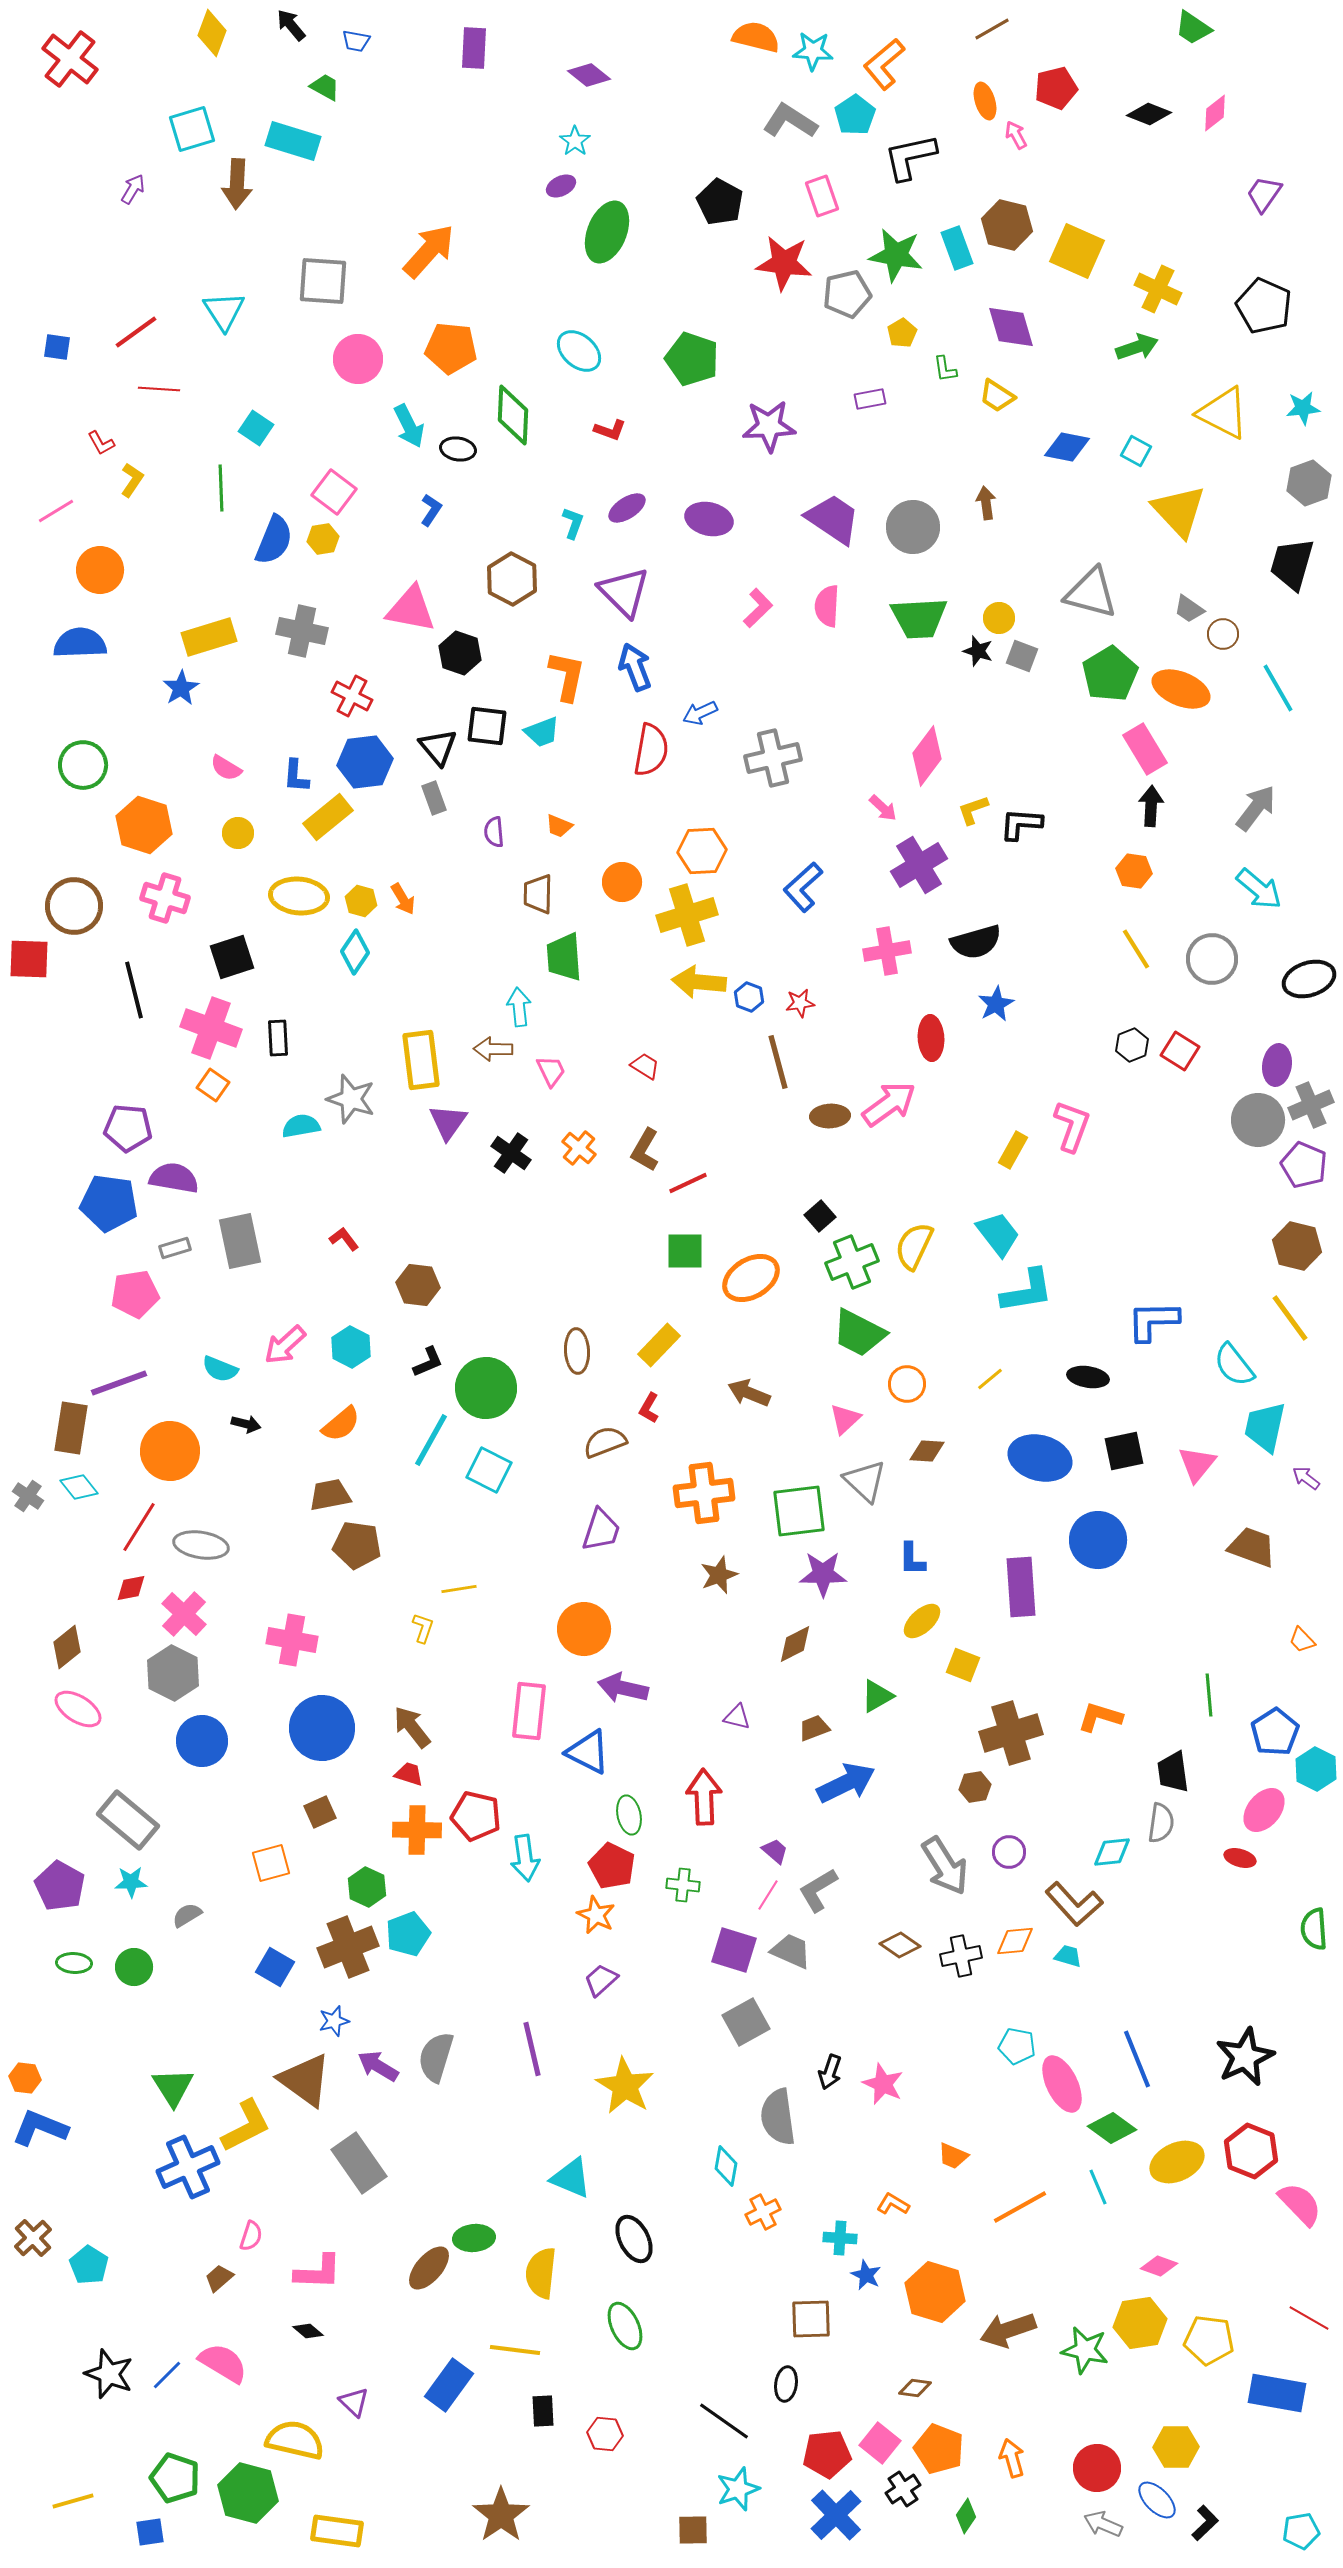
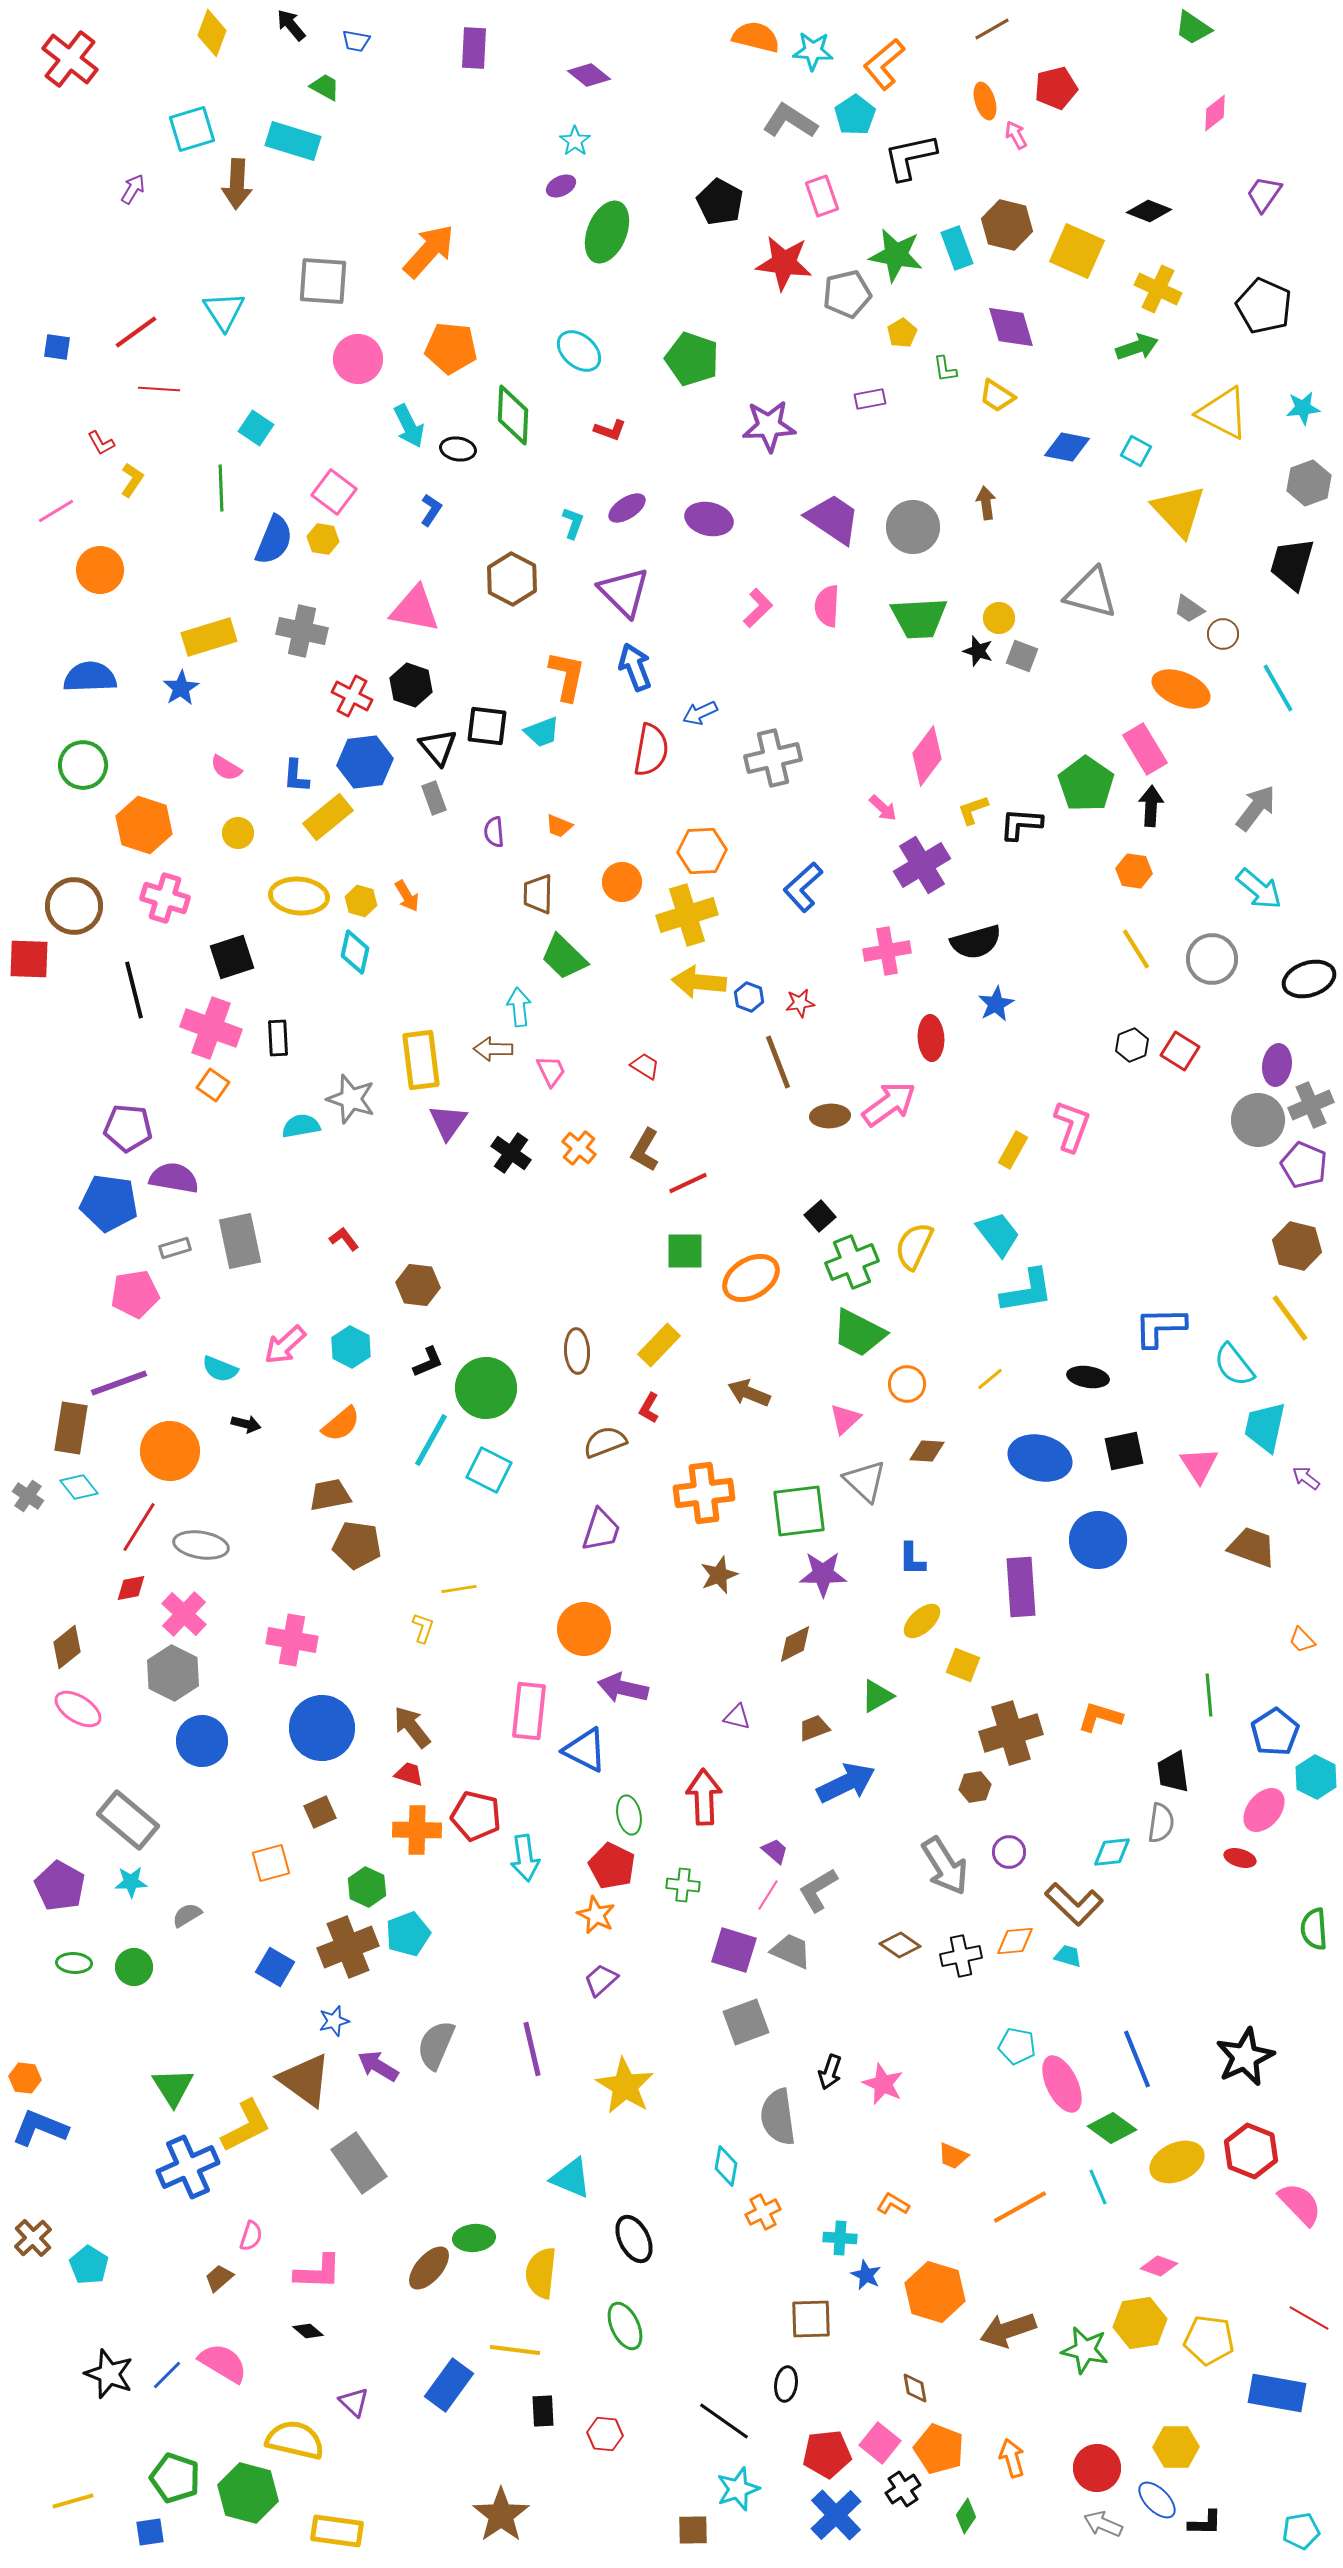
black diamond at (1149, 114): moved 97 px down
yellow hexagon at (323, 539): rotated 20 degrees clockwise
pink triangle at (411, 609): moved 4 px right
blue semicircle at (80, 643): moved 10 px right, 34 px down
black hexagon at (460, 653): moved 49 px left, 32 px down
green pentagon at (1110, 674): moved 24 px left, 110 px down; rotated 6 degrees counterclockwise
purple cross at (919, 865): moved 3 px right
orange arrow at (403, 899): moved 4 px right, 3 px up
cyan diamond at (355, 952): rotated 21 degrees counterclockwise
green trapezoid at (564, 957): rotated 42 degrees counterclockwise
brown line at (778, 1062): rotated 6 degrees counterclockwise
blue L-shape at (1153, 1321): moved 7 px right, 6 px down
pink triangle at (1197, 1464): moved 2 px right, 1 px down; rotated 12 degrees counterclockwise
blue triangle at (588, 1752): moved 3 px left, 2 px up
cyan hexagon at (1316, 1769): moved 8 px down
brown L-shape at (1074, 1904): rotated 4 degrees counterclockwise
gray square at (746, 2022): rotated 9 degrees clockwise
gray semicircle at (436, 2057): moved 12 px up; rotated 6 degrees clockwise
brown diamond at (915, 2388): rotated 72 degrees clockwise
black L-shape at (1205, 2523): rotated 45 degrees clockwise
